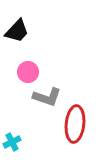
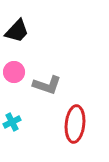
pink circle: moved 14 px left
gray L-shape: moved 12 px up
cyan cross: moved 20 px up
